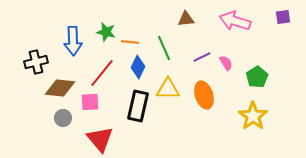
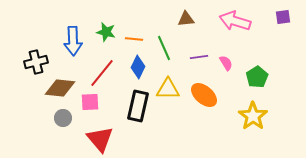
orange line: moved 4 px right, 3 px up
purple line: moved 3 px left; rotated 18 degrees clockwise
orange ellipse: rotated 32 degrees counterclockwise
